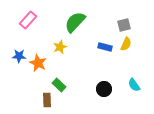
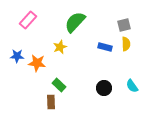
yellow semicircle: rotated 24 degrees counterclockwise
blue star: moved 2 px left
orange star: moved 1 px left; rotated 18 degrees counterclockwise
cyan semicircle: moved 2 px left, 1 px down
black circle: moved 1 px up
brown rectangle: moved 4 px right, 2 px down
